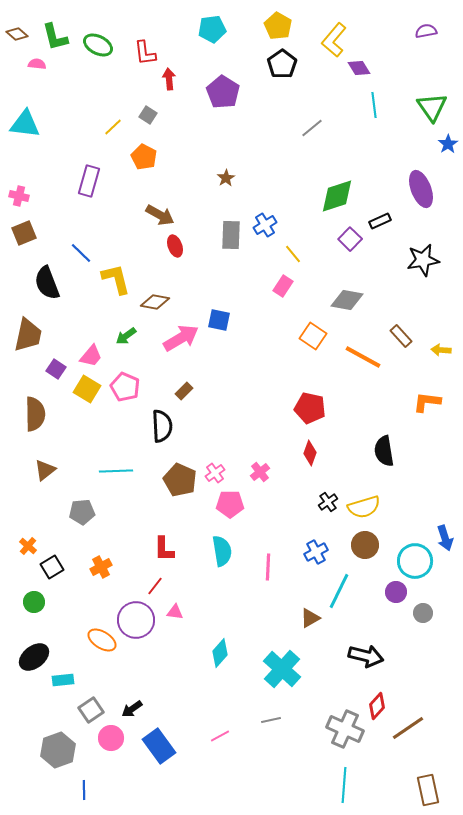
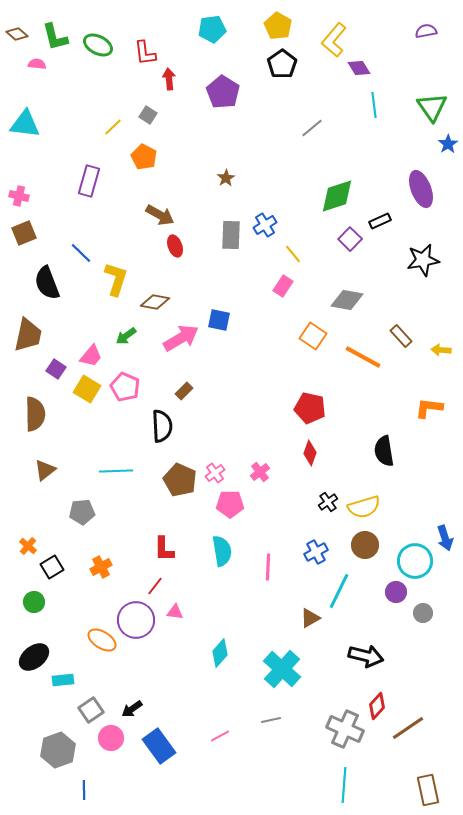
yellow L-shape at (116, 279): rotated 32 degrees clockwise
orange L-shape at (427, 402): moved 2 px right, 6 px down
